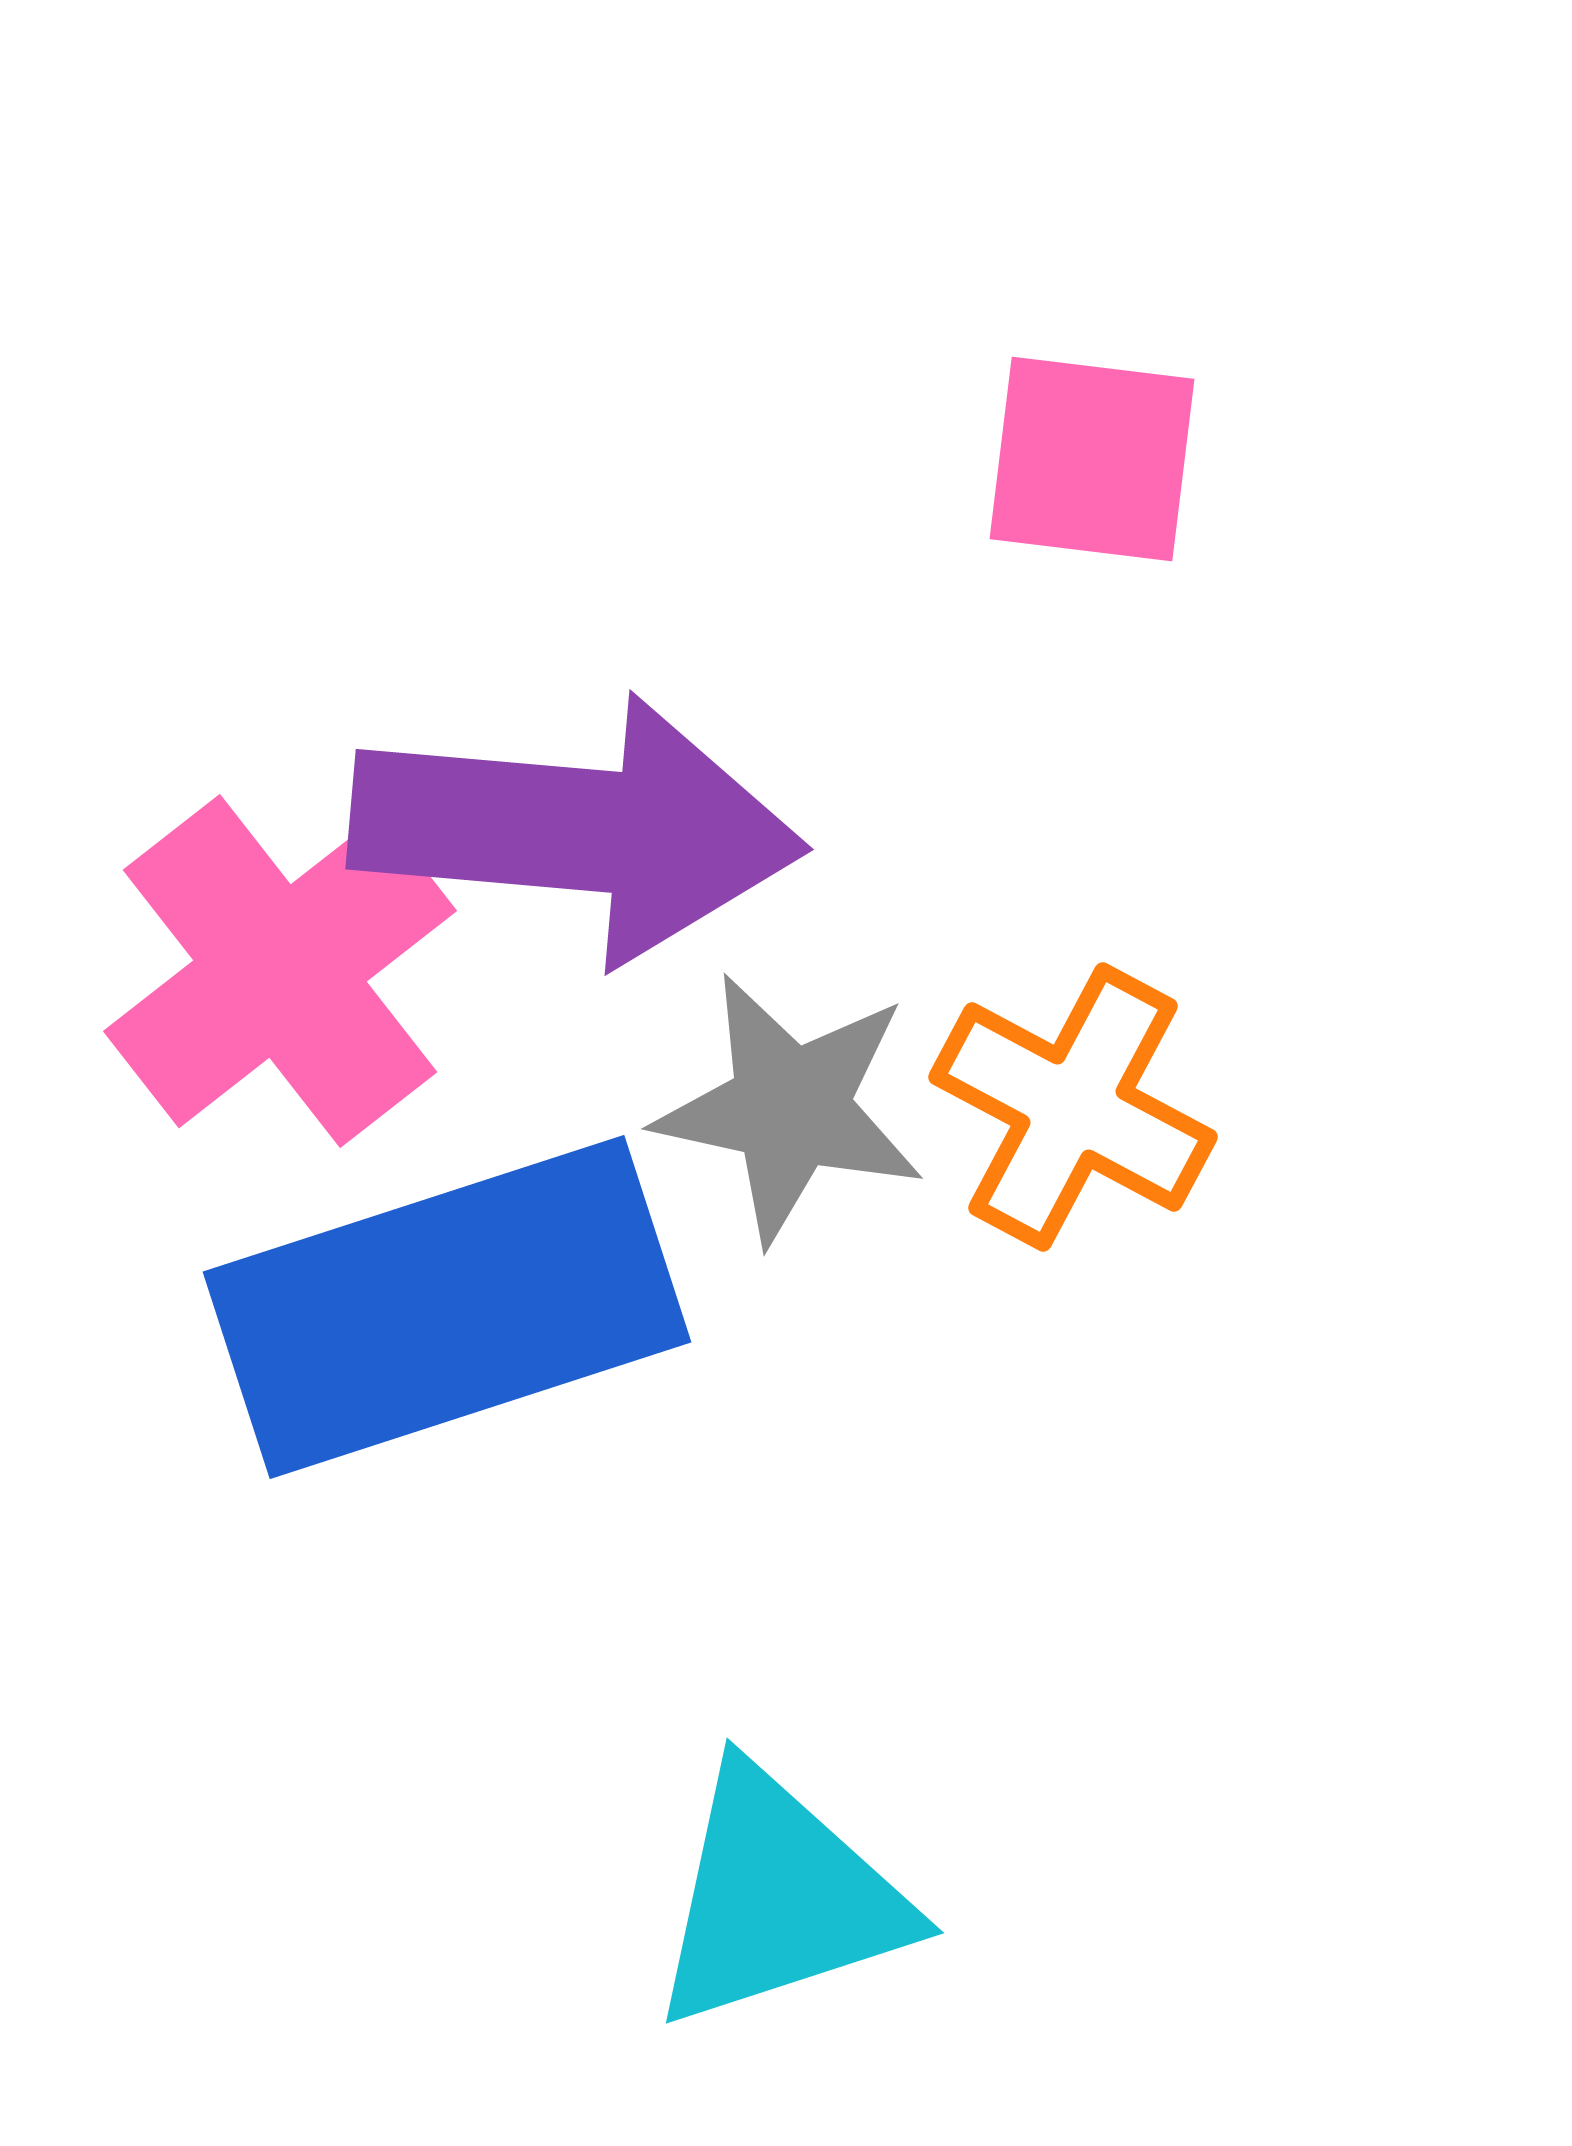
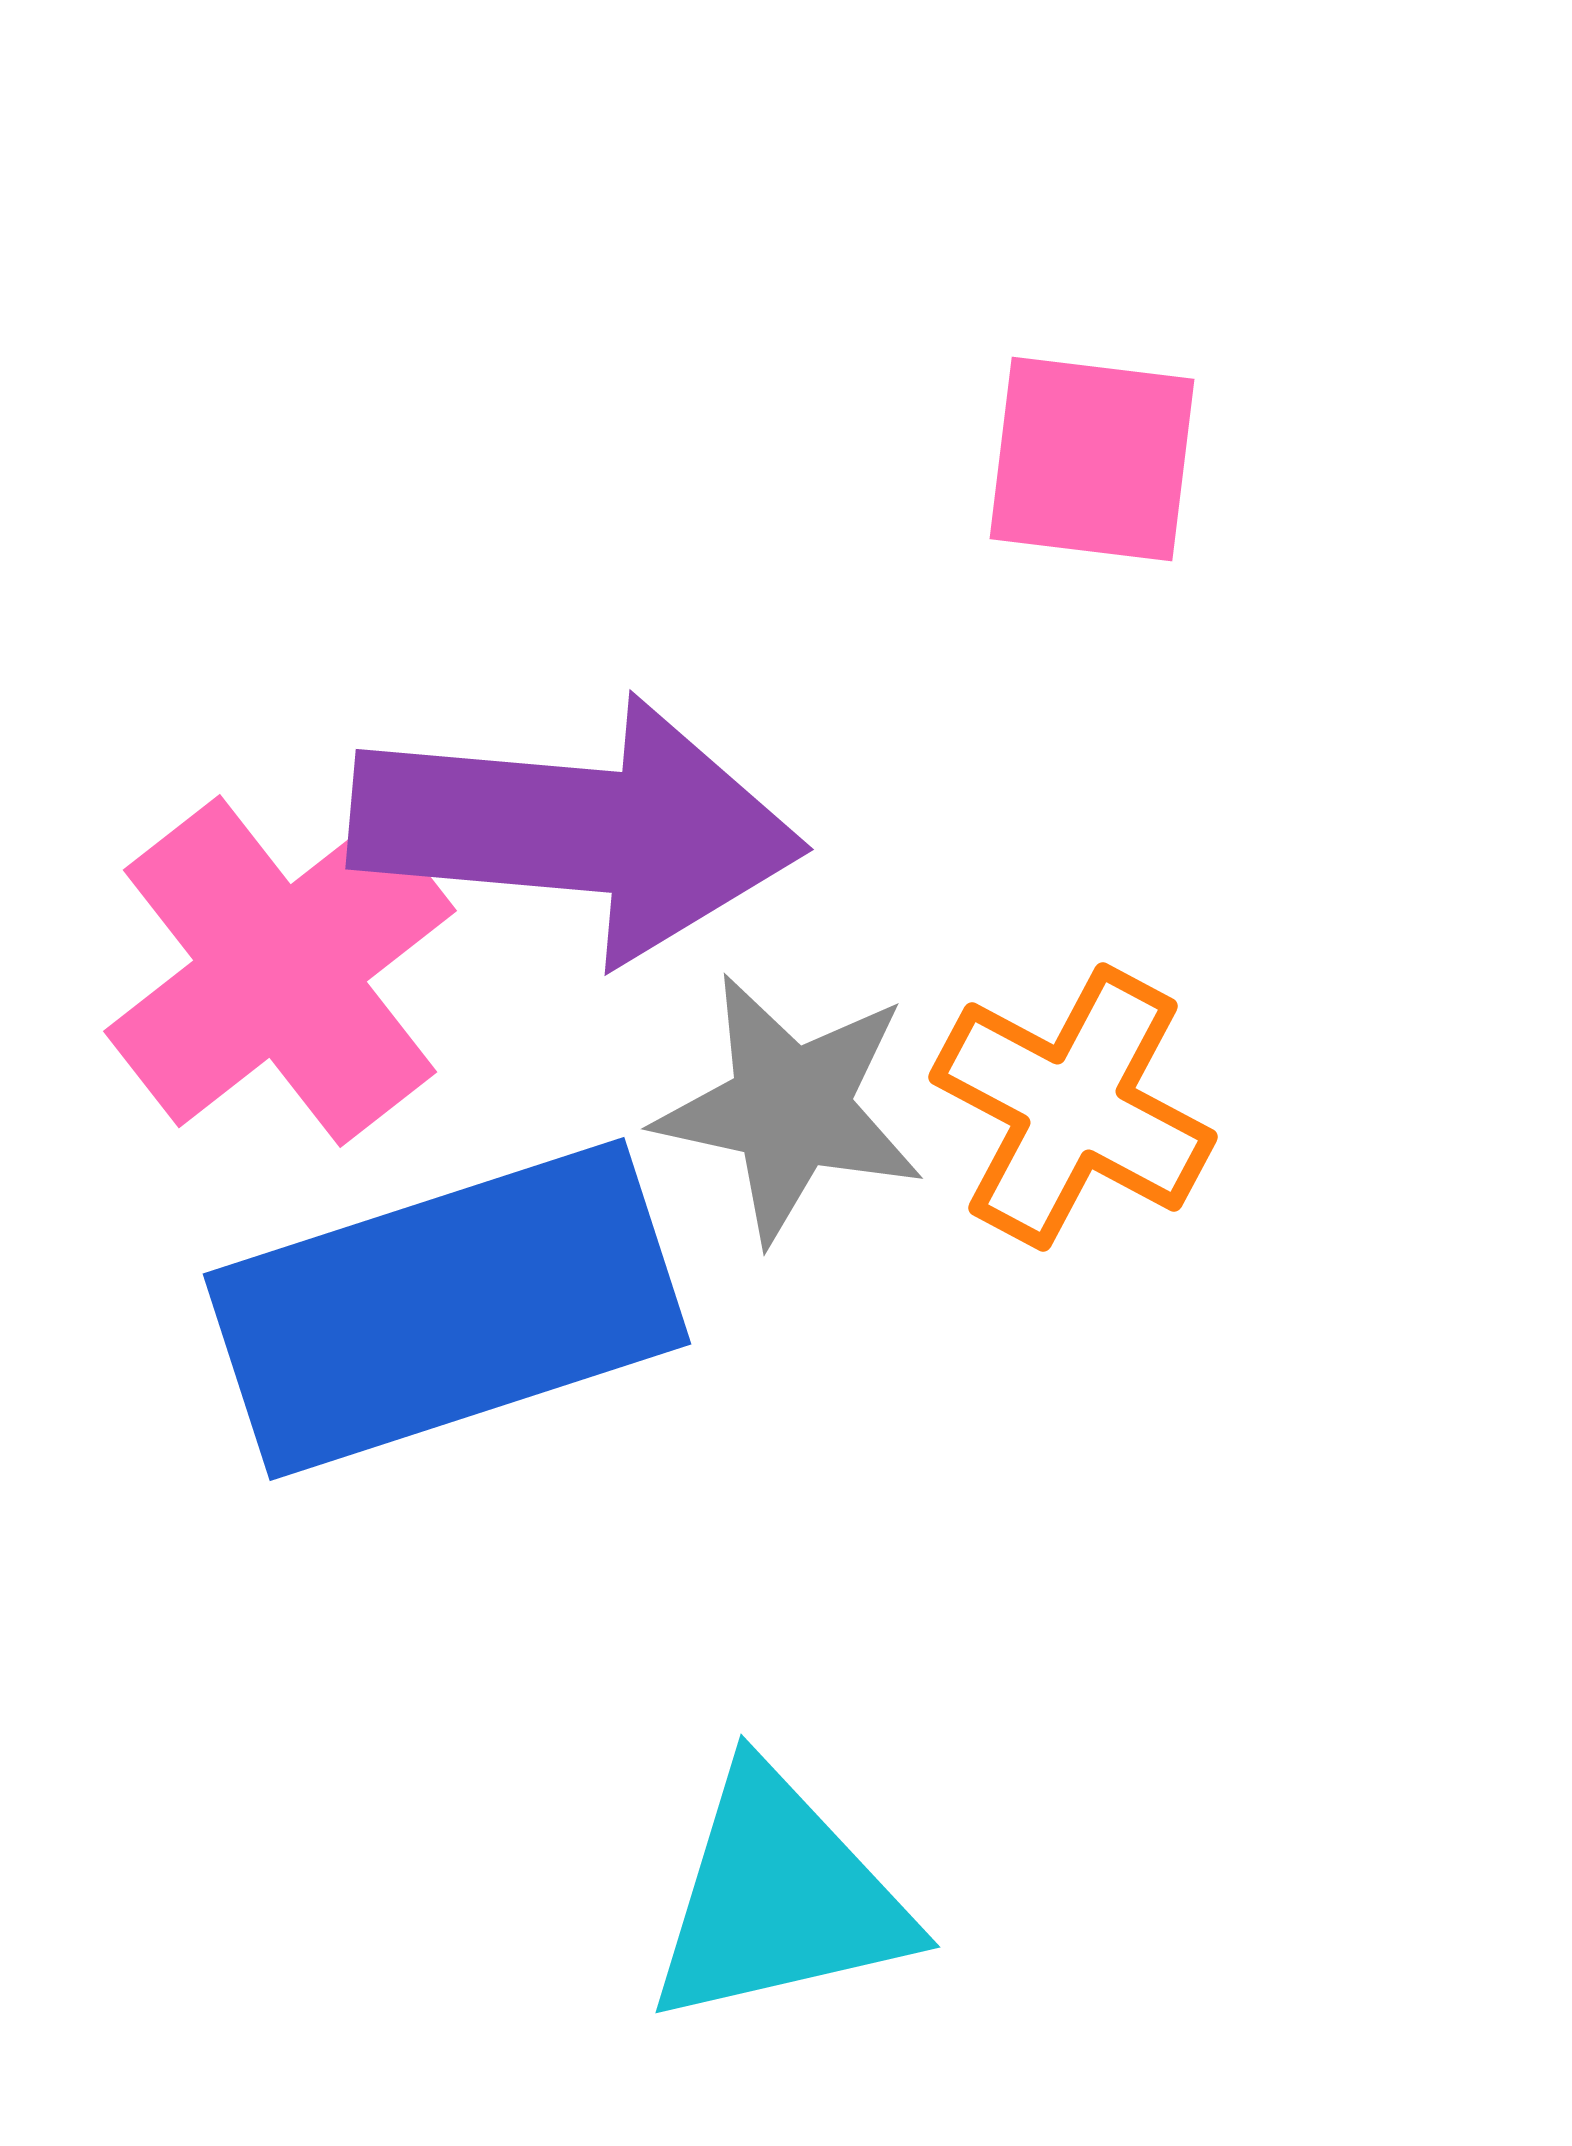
blue rectangle: moved 2 px down
cyan triangle: rotated 5 degrees clockwise
